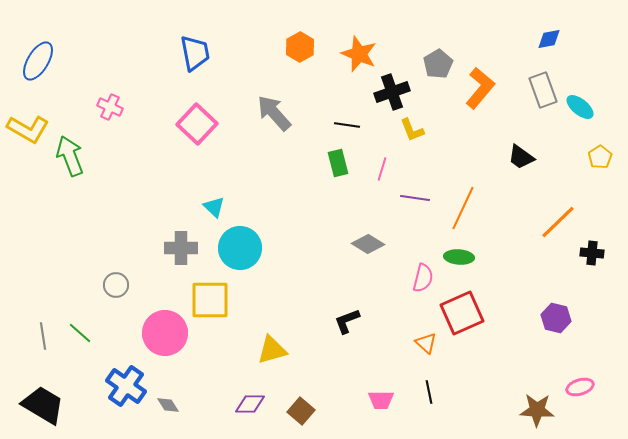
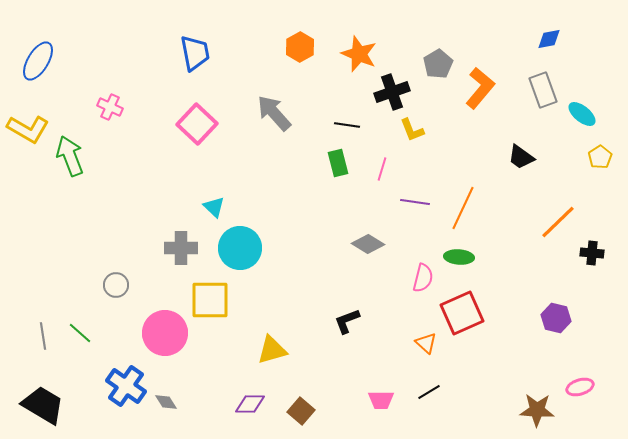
cyan ellipse at (580, 107): moved 2 px right, 7 px down
purple line at (415, 198): moved 4 px down
black line at (429, 392): rotated 70 degrees clockwise
gray diamond at (168, 405): moved 2 px left, 3 px up
